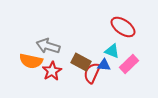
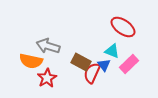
blue triangle: rotated 48 degrees clockwise
red star: moved 5 px left, 7 px down
